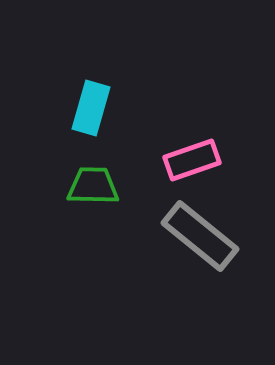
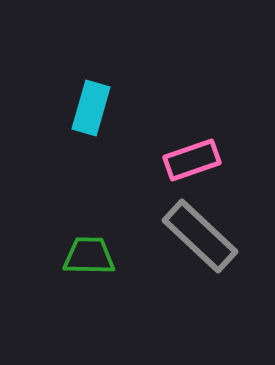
green trapezoid: moved 4 px left, 70 px down
gray rectangle: rotated 4 degrees clockwise
